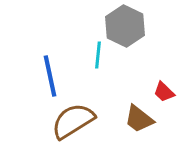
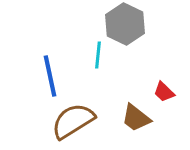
gray hexagon: moved 2 px up
brown trapezoid: moved 3 px left, 1 px up
